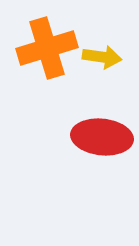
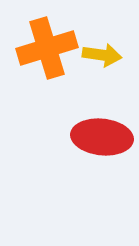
yellow arrow: moved 2 px up
